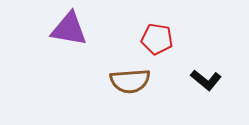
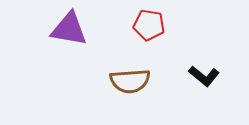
red pentagon: moved 8 px left, 14 px up
black L-shape: moved 2 px left, 4 px up
